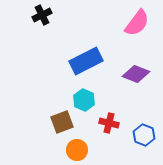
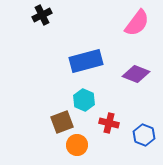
blue rectangle: rotated 12 degrees clockwise
orange circle: moved 5 px up
